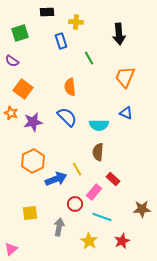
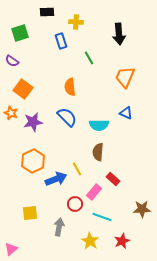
yellow star: moved 1 px right
